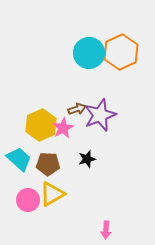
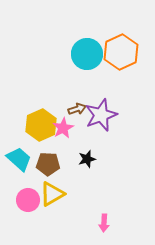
cyan circle: moved 2 px left, 1 px down
purple star: moved 1 px right
pink arrow: moved 2 px left, 7 px up
